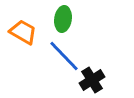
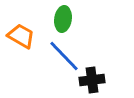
orange trapezoid: moved 2 px left, 4 px down
black cross: rotated 25 degrees clockwise
